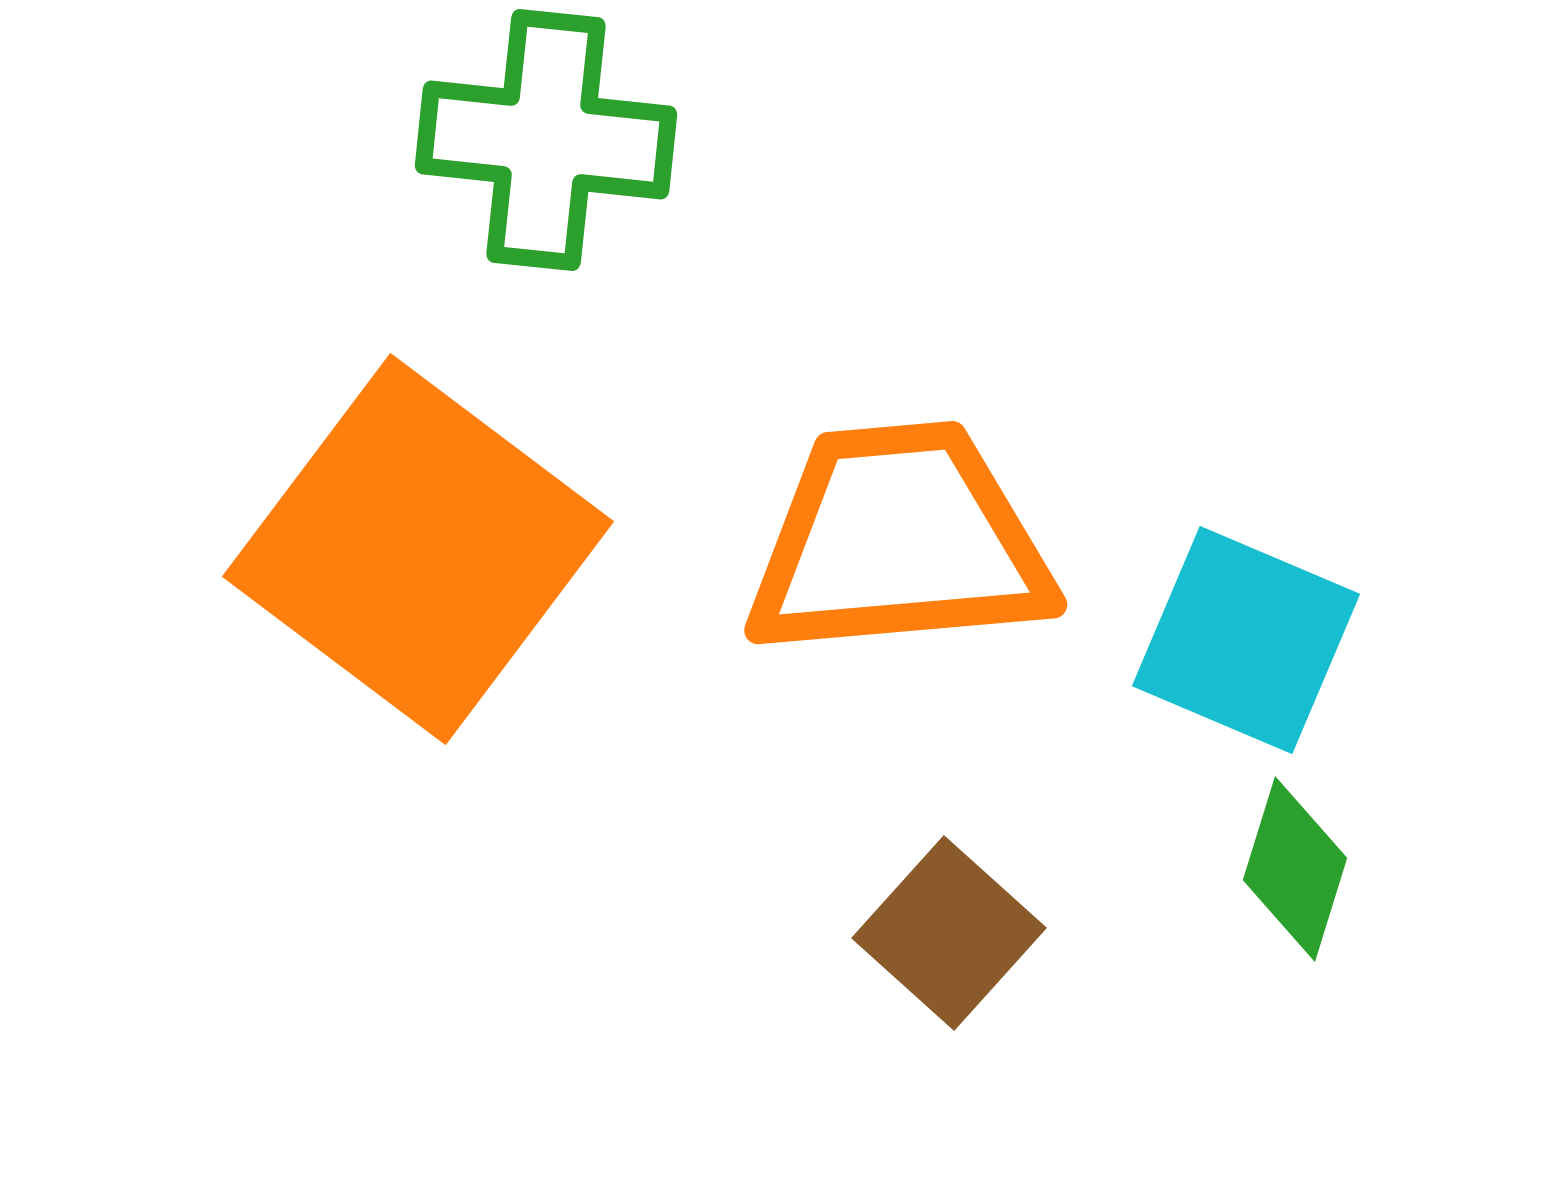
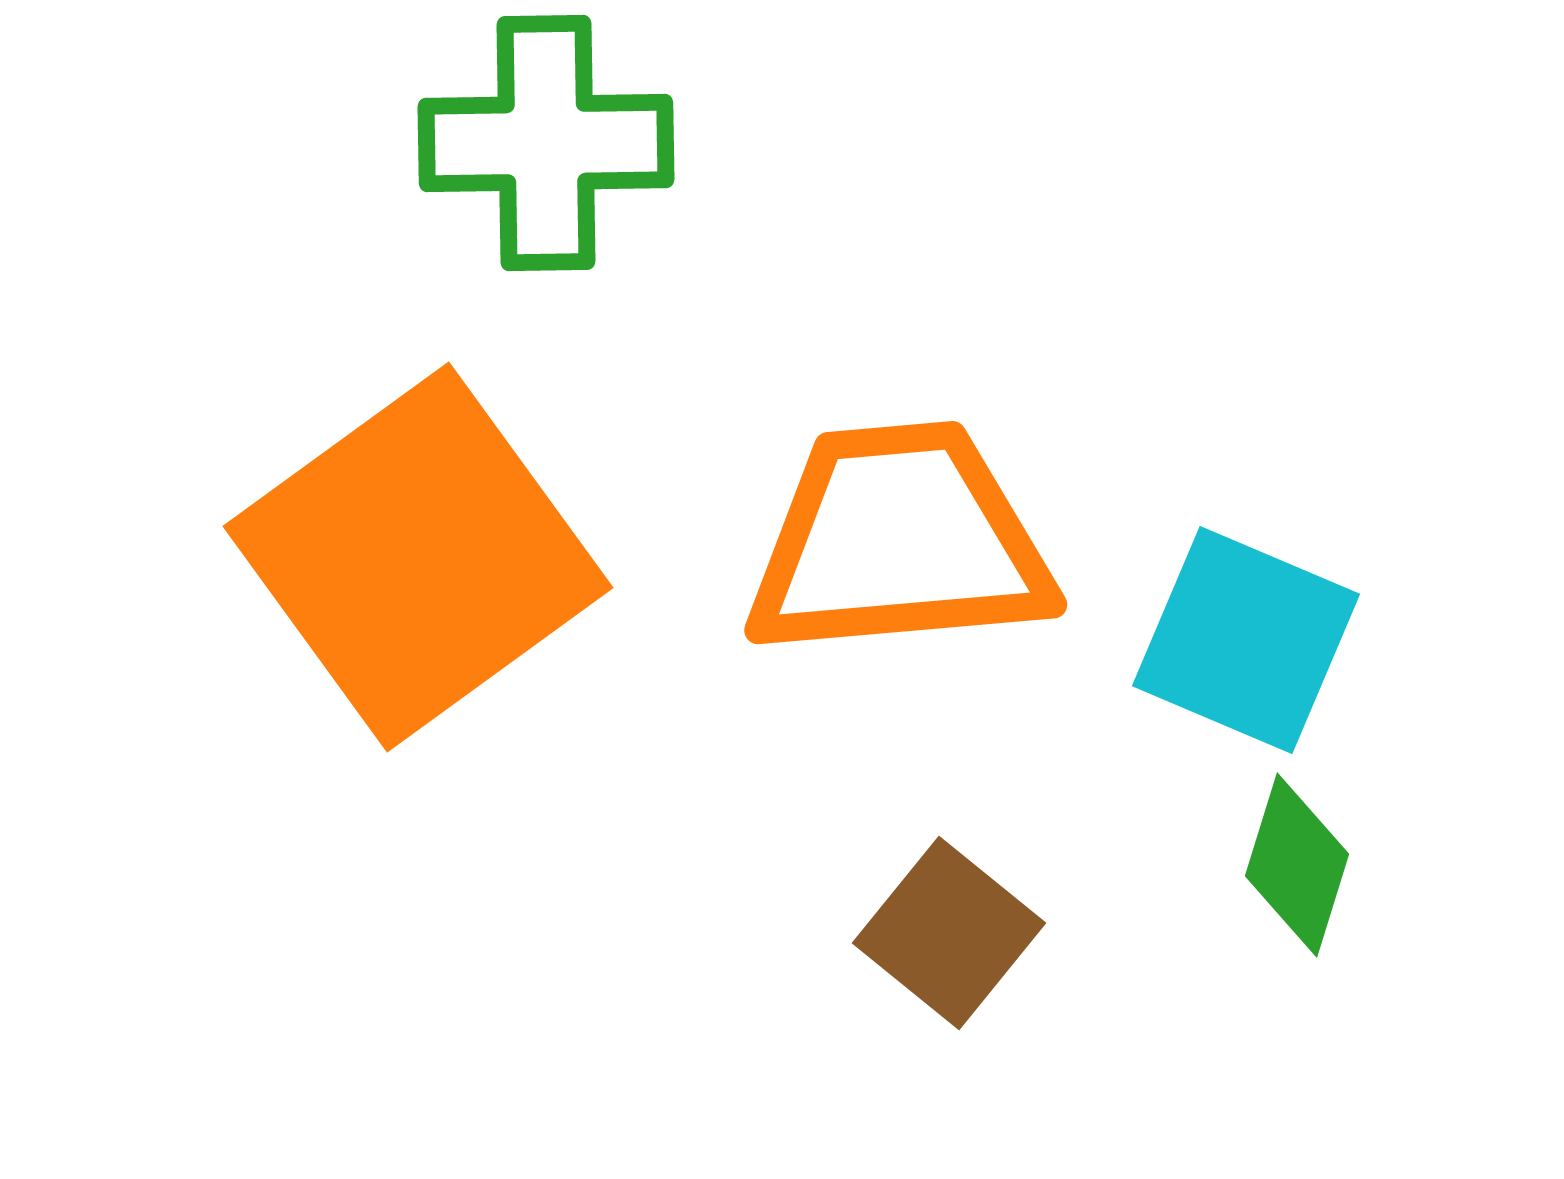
green cross: moved 3 px down; rotated 7 degrees counterclockwise
orange square: moved 8 px down; rotated 17 degrees clockwise
green diamond: moved 2 px right, 4 px up
brown square: rotated 3 degrees counterclockwise
